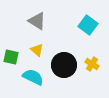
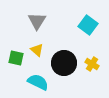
gray triangle: rotated 30 degrees clockwise
green square: moved 5 px right, 1 px down
black circle: moved 2 px up
cyan semicircle: moved 5 px right, 5 px down
